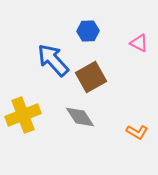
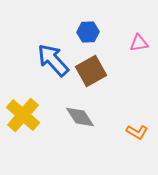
blue hexagon: moved 1 px down
pink triangle: rotated 36 degrees counterclockwise
brown square: moved 6 px up
yellow cross: rotated 28 degrees counterclockwise
